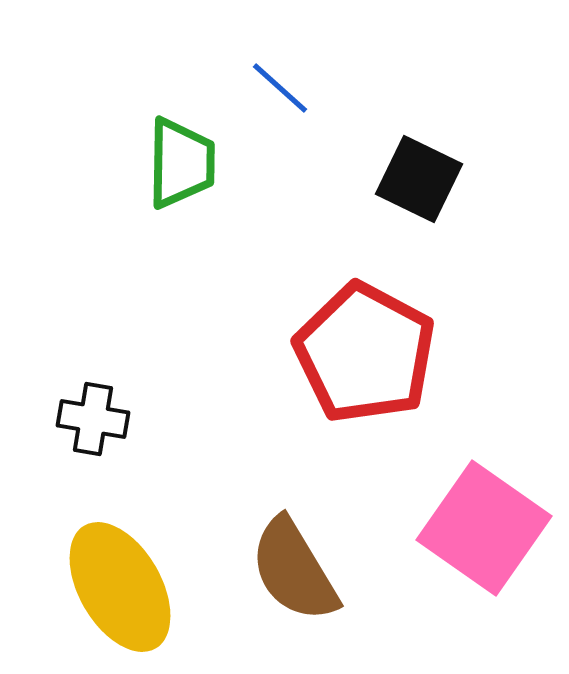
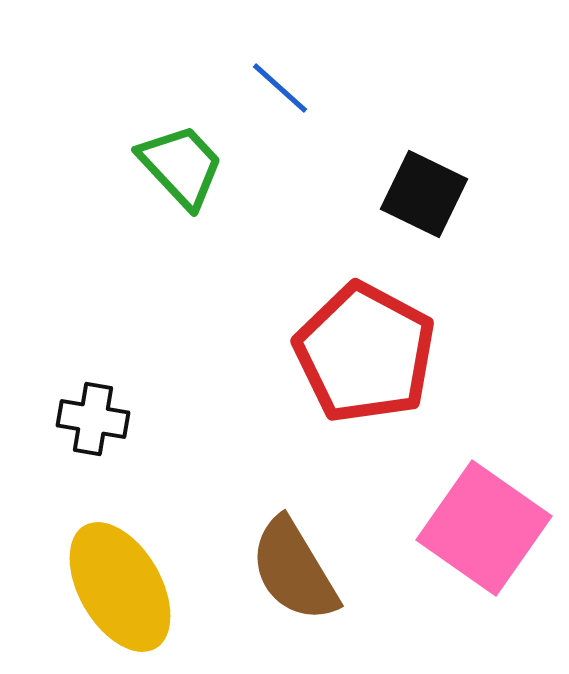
green trapezoid: moved 3 px down; rotated 44 degrees counterclockwise
black square: moved 5 px right, 15 px down
